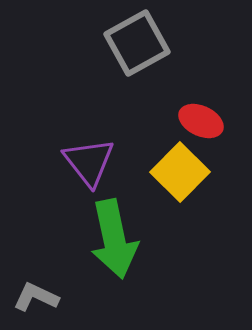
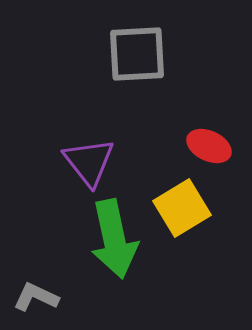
gray square: moved 11 px down; rotated 26 degrees clockwise
red ellipse: moved 8 px right, 25 px down
yellow square: moved 2 px right, 36 px down; rotated 14 degrees clockwise
